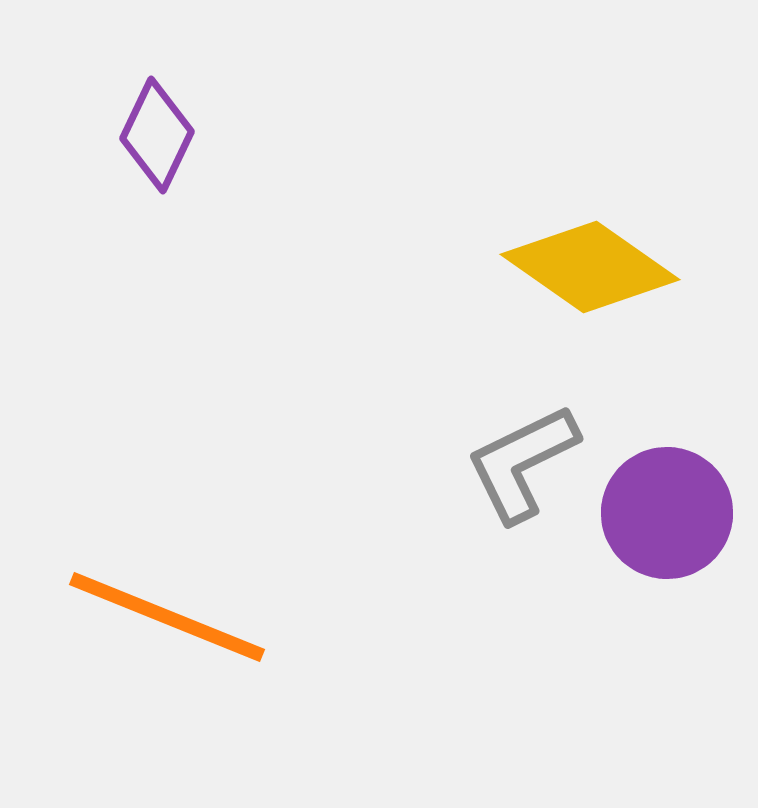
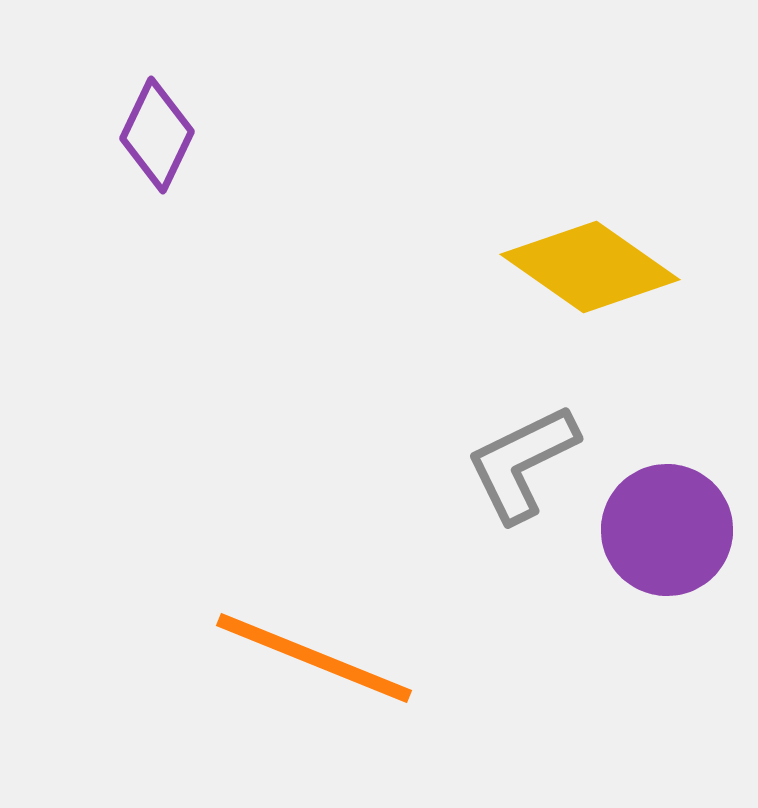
purple circle: moved 17 px down
orange line: moved 147 px right, 41 px down
